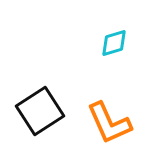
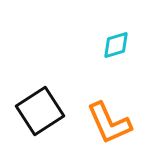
cyan diamond: moved 2 px right, 2 px down
